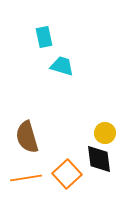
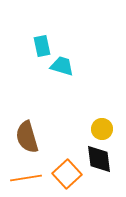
cyan rectangle: moved 2 px left, 9 px down
yellow circle: moved 3 px left, 4 px up
